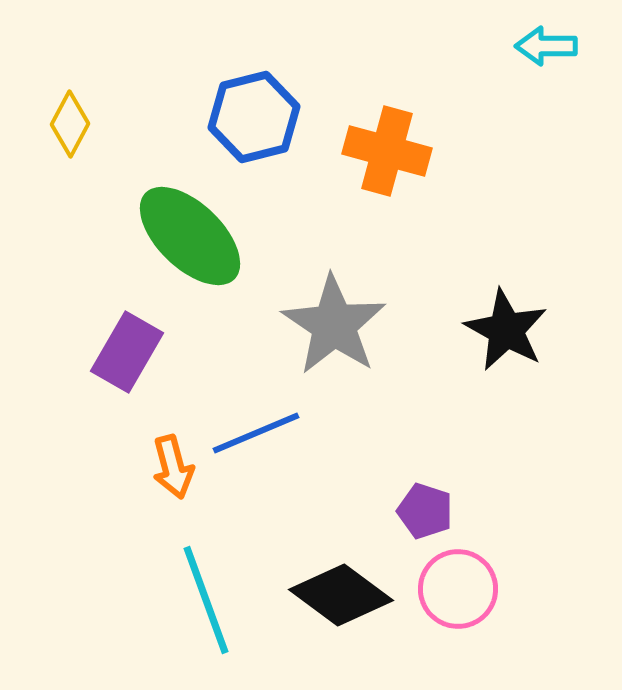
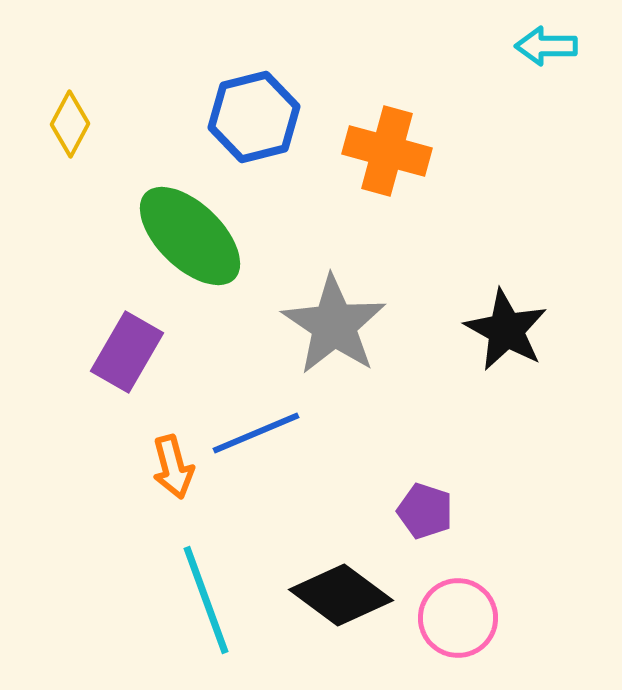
pink circle: moved 29 px down
